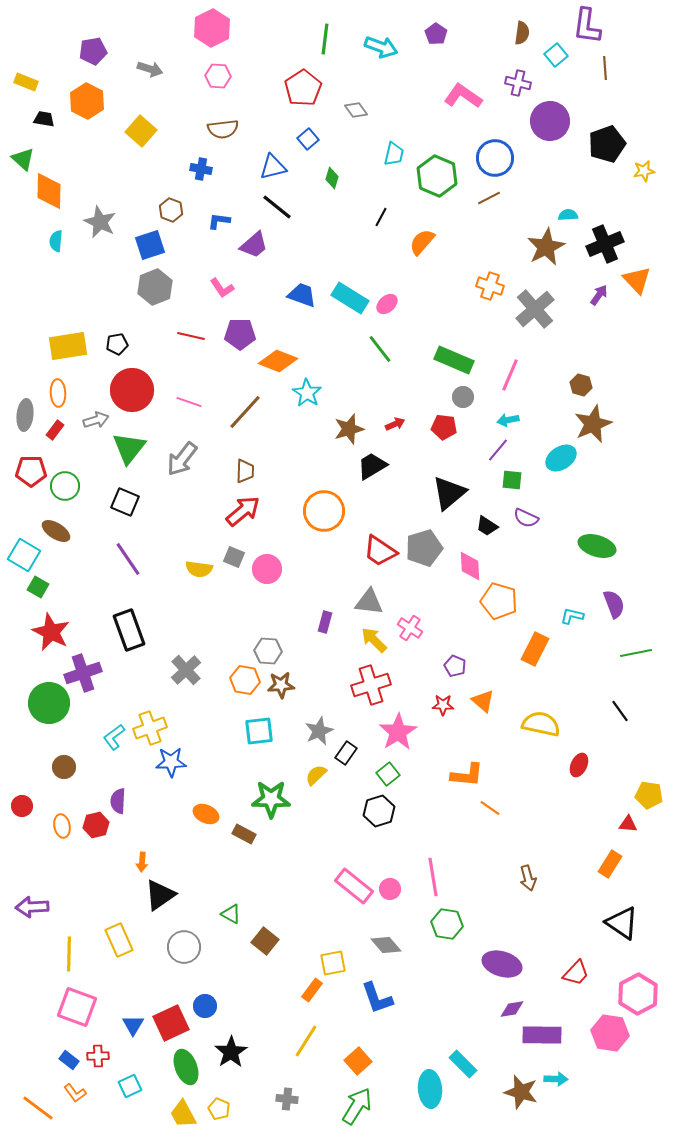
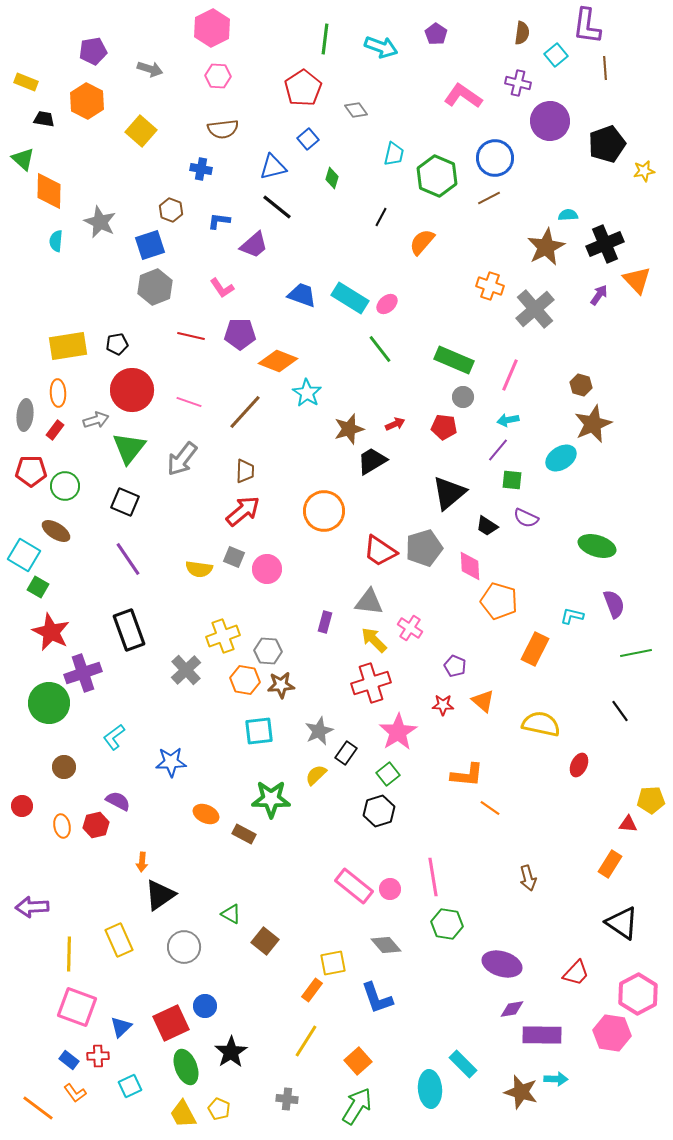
black trapezoid at (372, 466): moved 5 px up
red cross at (371, 685): moved 2 px up
yellow cross at (150, 728): moved 73 px right, 92 px up
yellow pentagon at (649, 795): moved 2 px right, 5 px down; rotated 12 degrees counterclockwise
purple semicircle at (118, 801): rotated 115 degrees clockwise
blue triangle at (133, 1025): moved 12 px left, 2 px down; rotated 15 degrees clockwise
pink hexagon at (610, 1033): moved 2 px right
